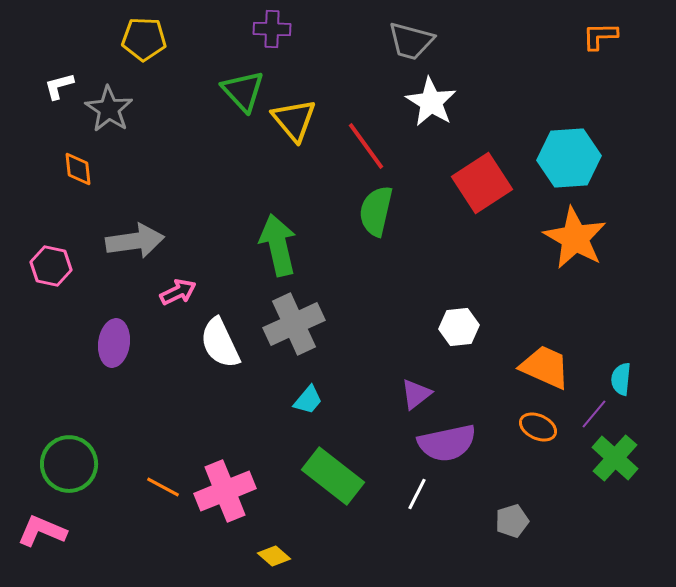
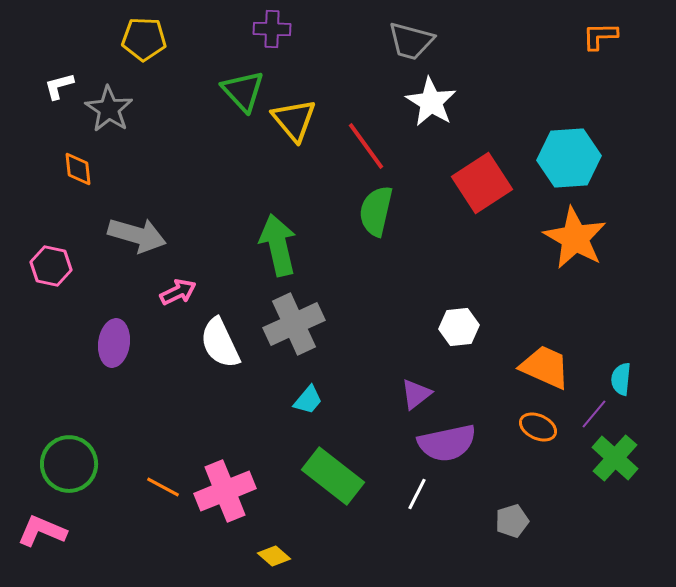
gray arrow: moved 2 px right, 6 px up; rotated 24 degrees clockwise
